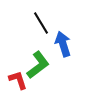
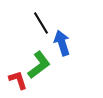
blue arrow: moved 1 px left, 1 px up
green L-shape: moved 1 px right
